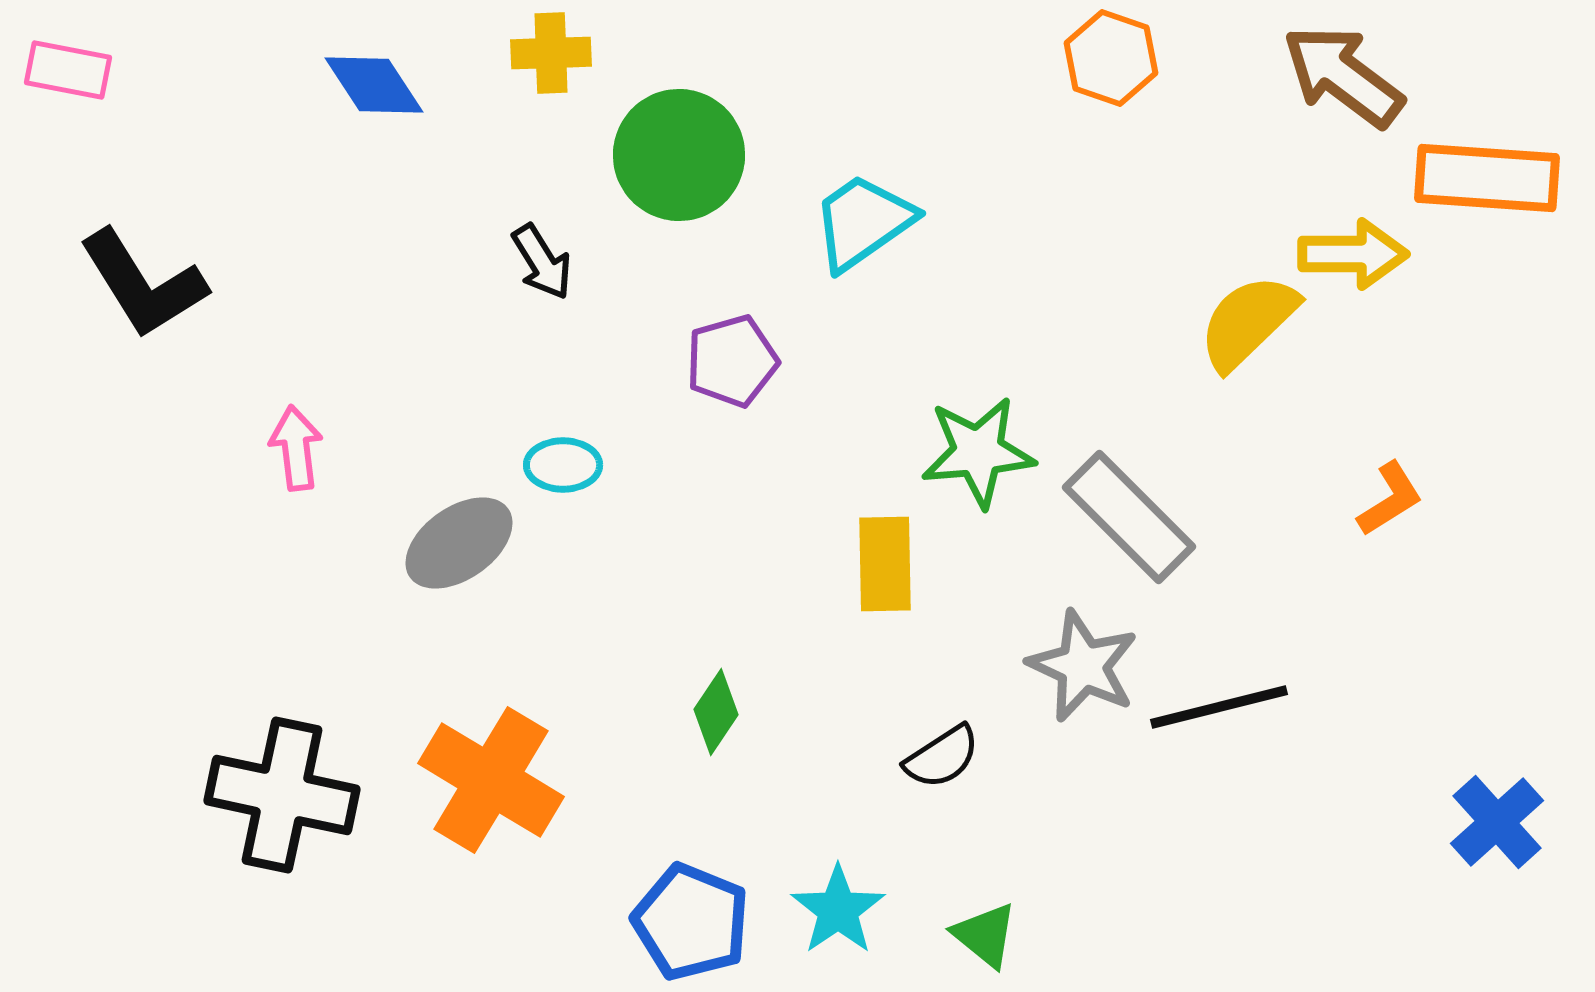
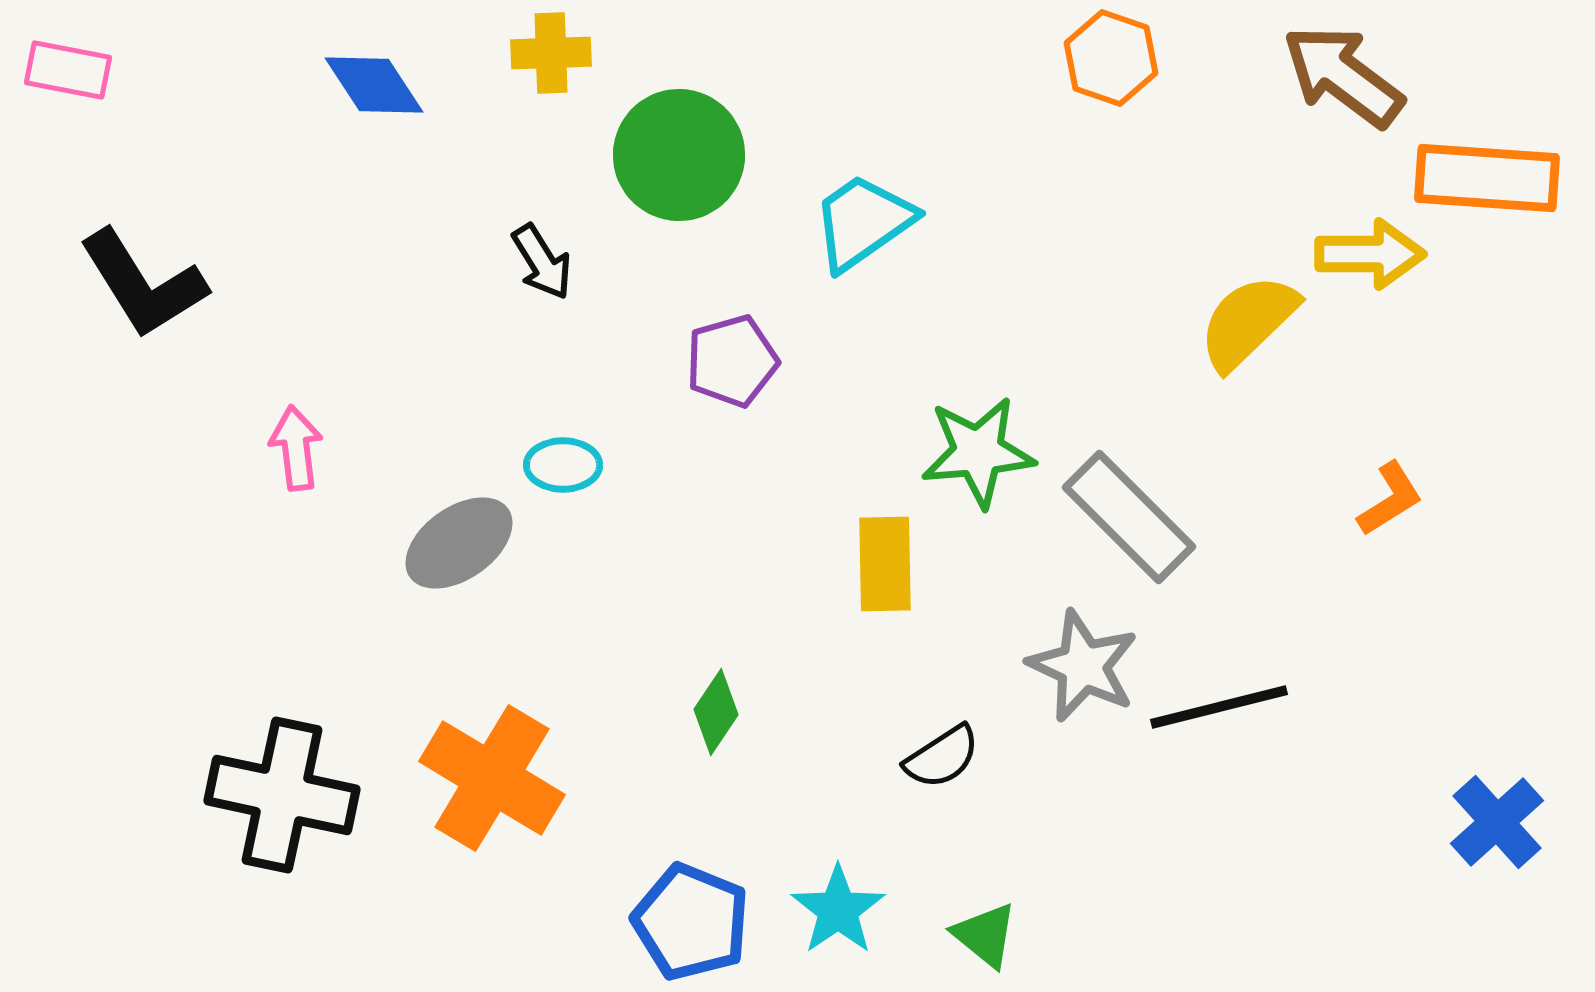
yellow arrow: moved 17 px right
orange cross: moved 1 px right, 2 px up
